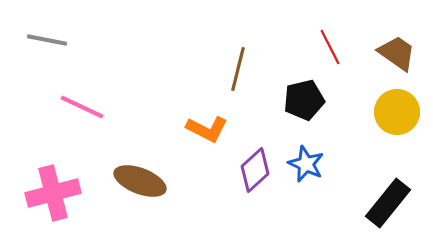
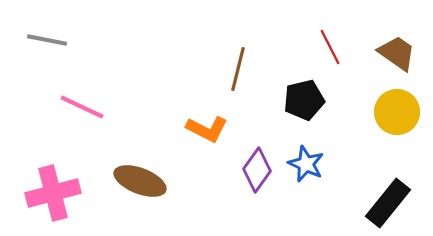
purple diamond: moved 2 px right; rotated 12 degrees counterclockwise
